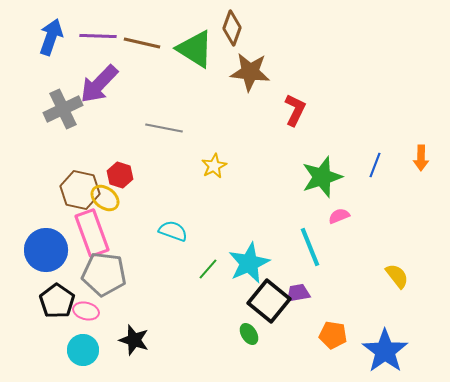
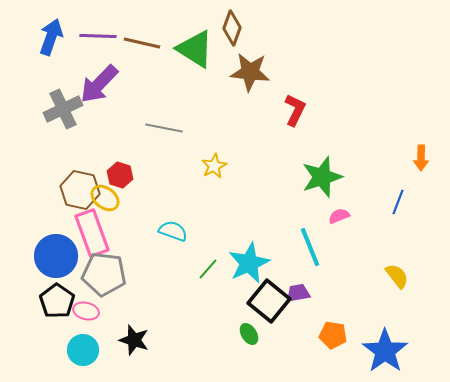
blue line: moved 23 px right, 37 px down
blue circle: moved 10 px right, 6 px down
